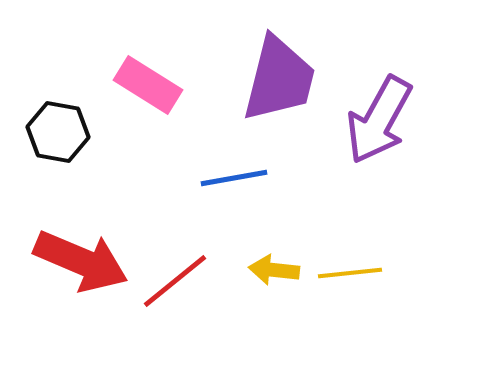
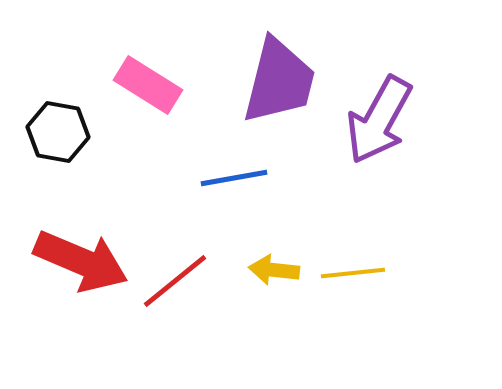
purple trapezoid: moved 2 px down
yellow line: moved 3 px right
